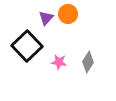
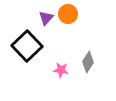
pink star: moved 2 px right, 8 px down
